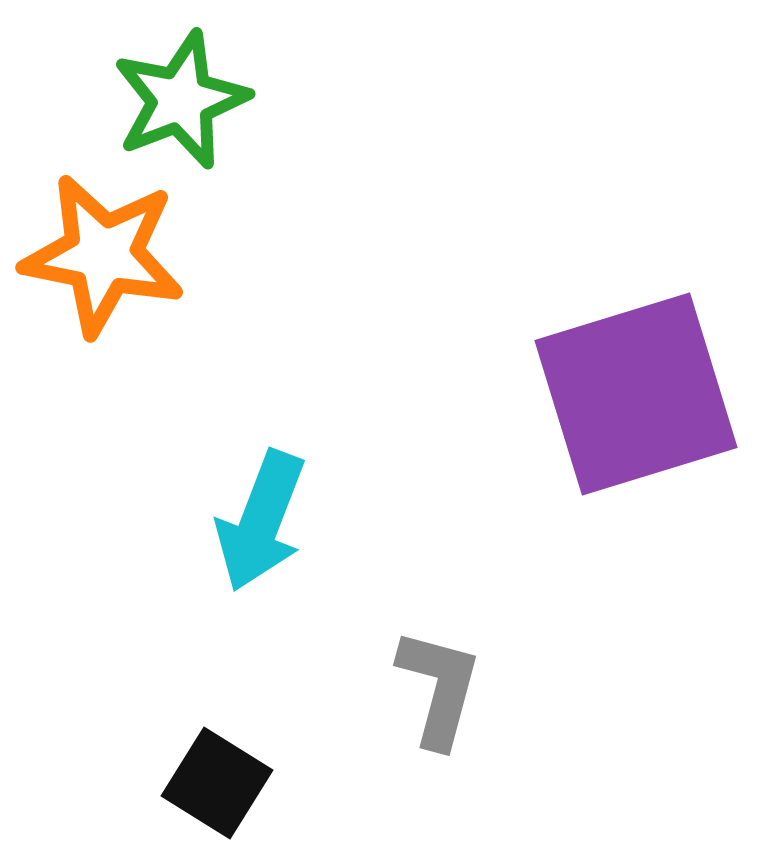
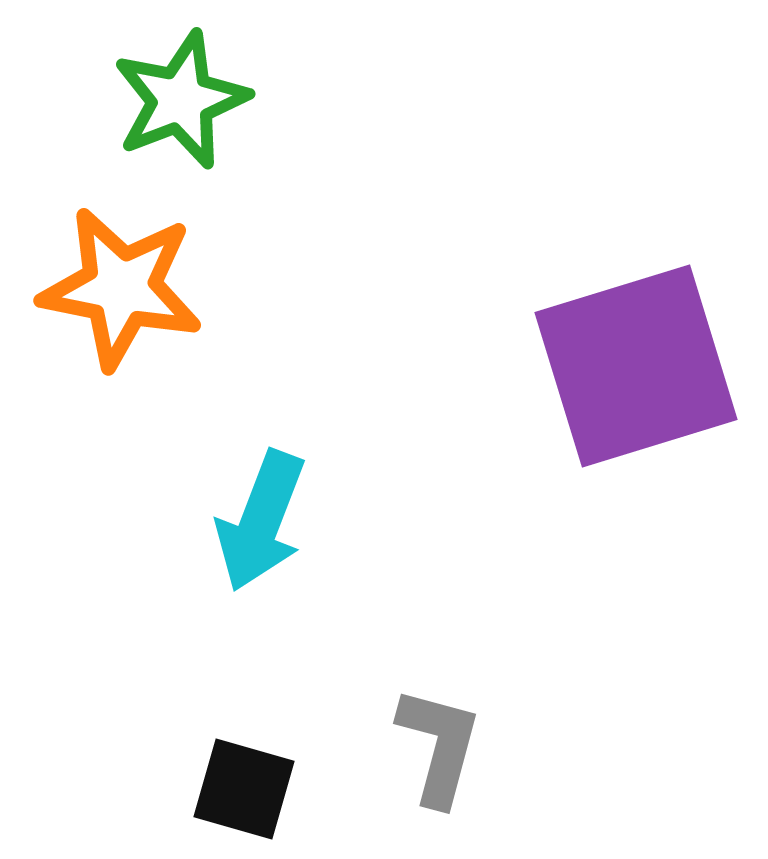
orange star: moved 18 px right, 33 px down
purple square: moved 28 px up
gray L-shape: moved 58 px down
black square: moved 27 px right, 6 px down; rotated 16 degrees counterclockwise
